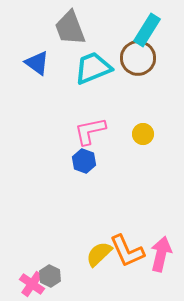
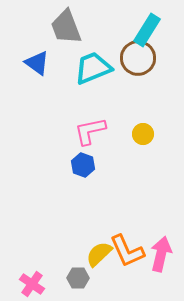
gray trapezoid: moved 4 px left, 1 px up
blue hexagon: moved 1 px left, 4 px down
gray hexagon: moved 28 px right, 2 px down; rotated 25 degrees counterclockwise
